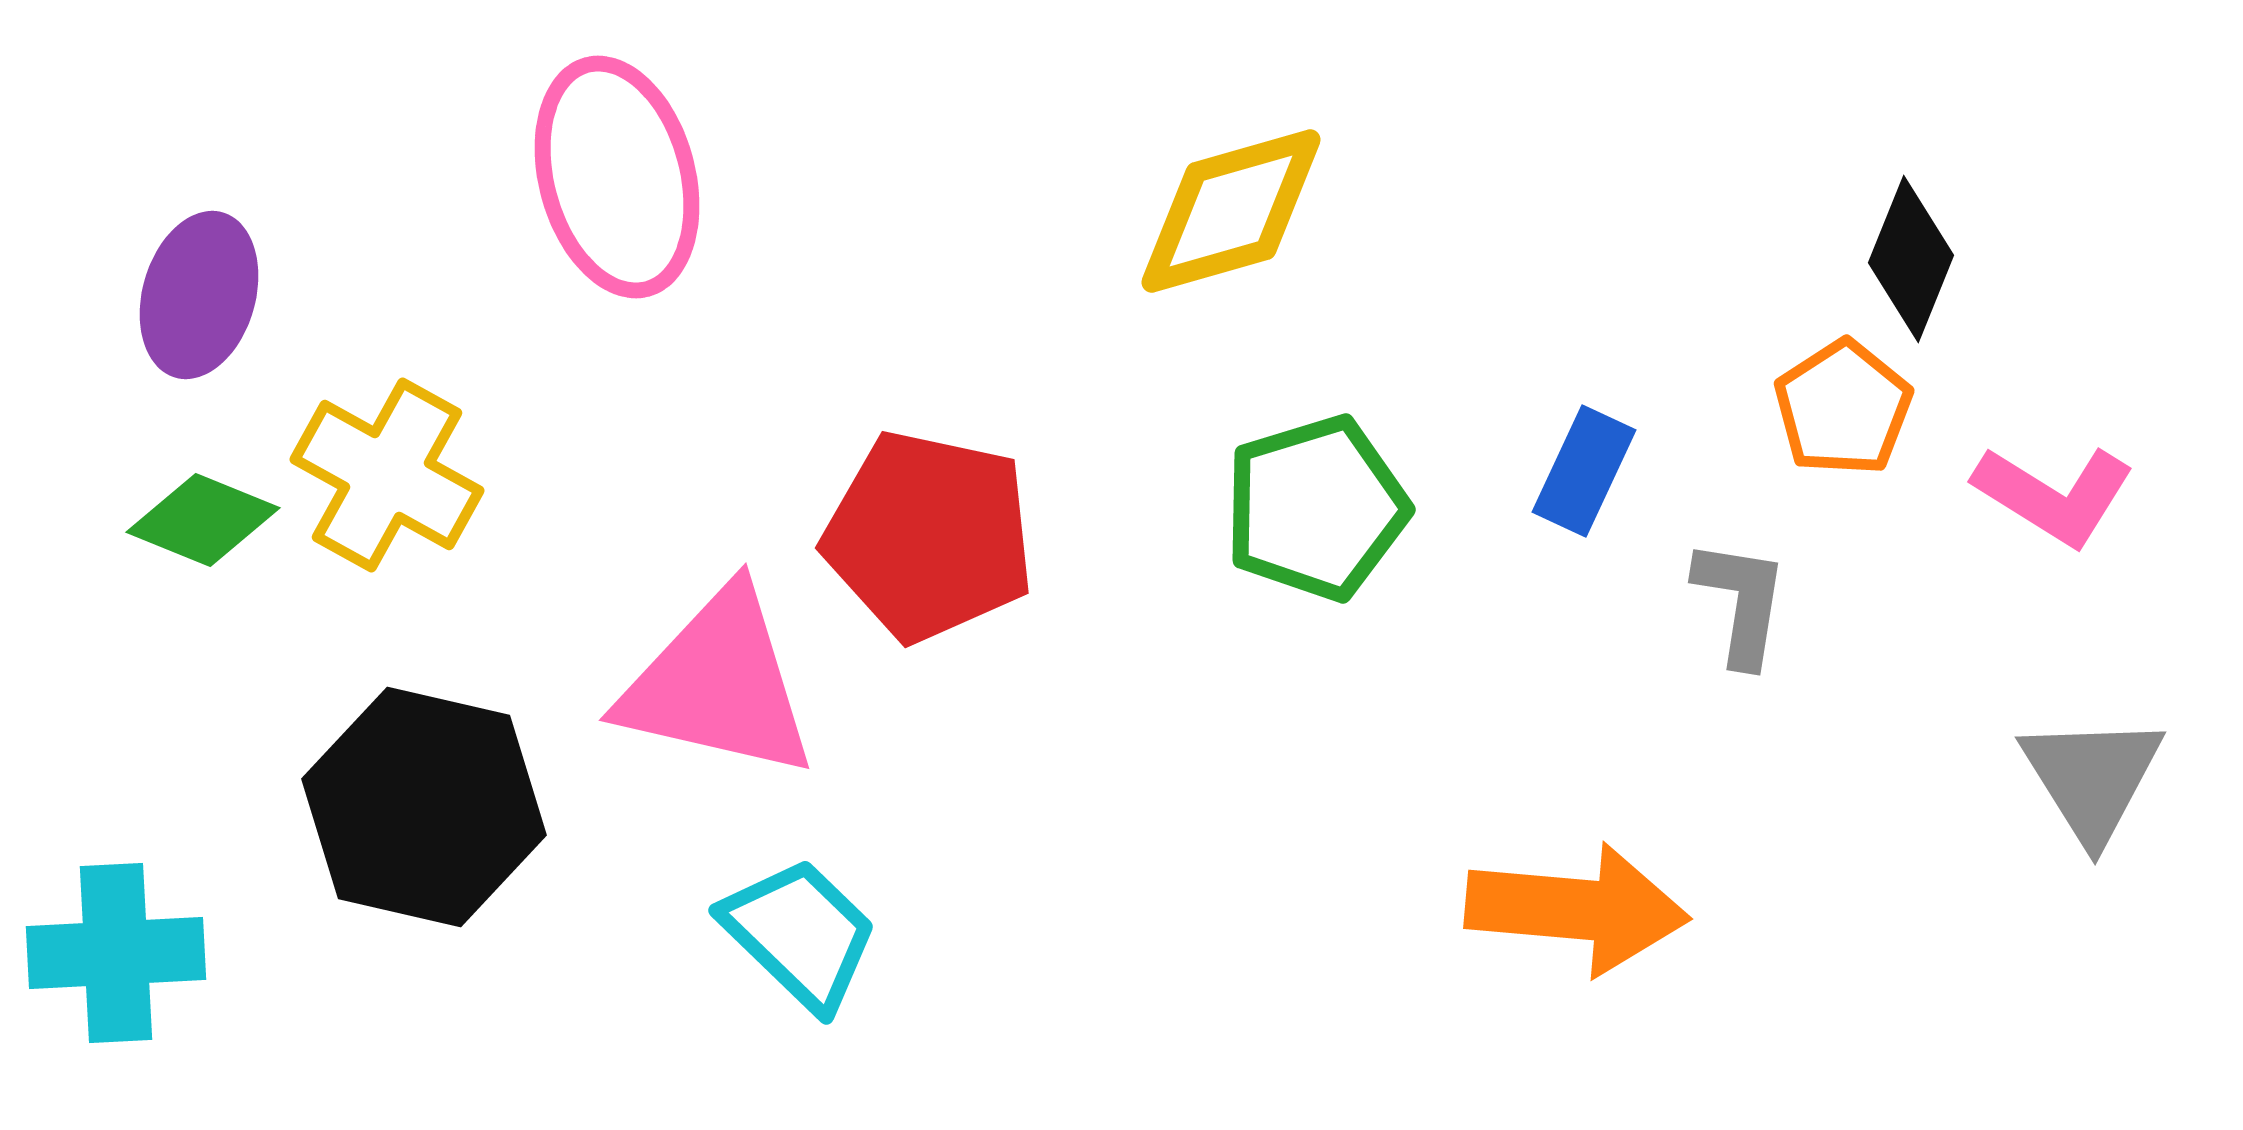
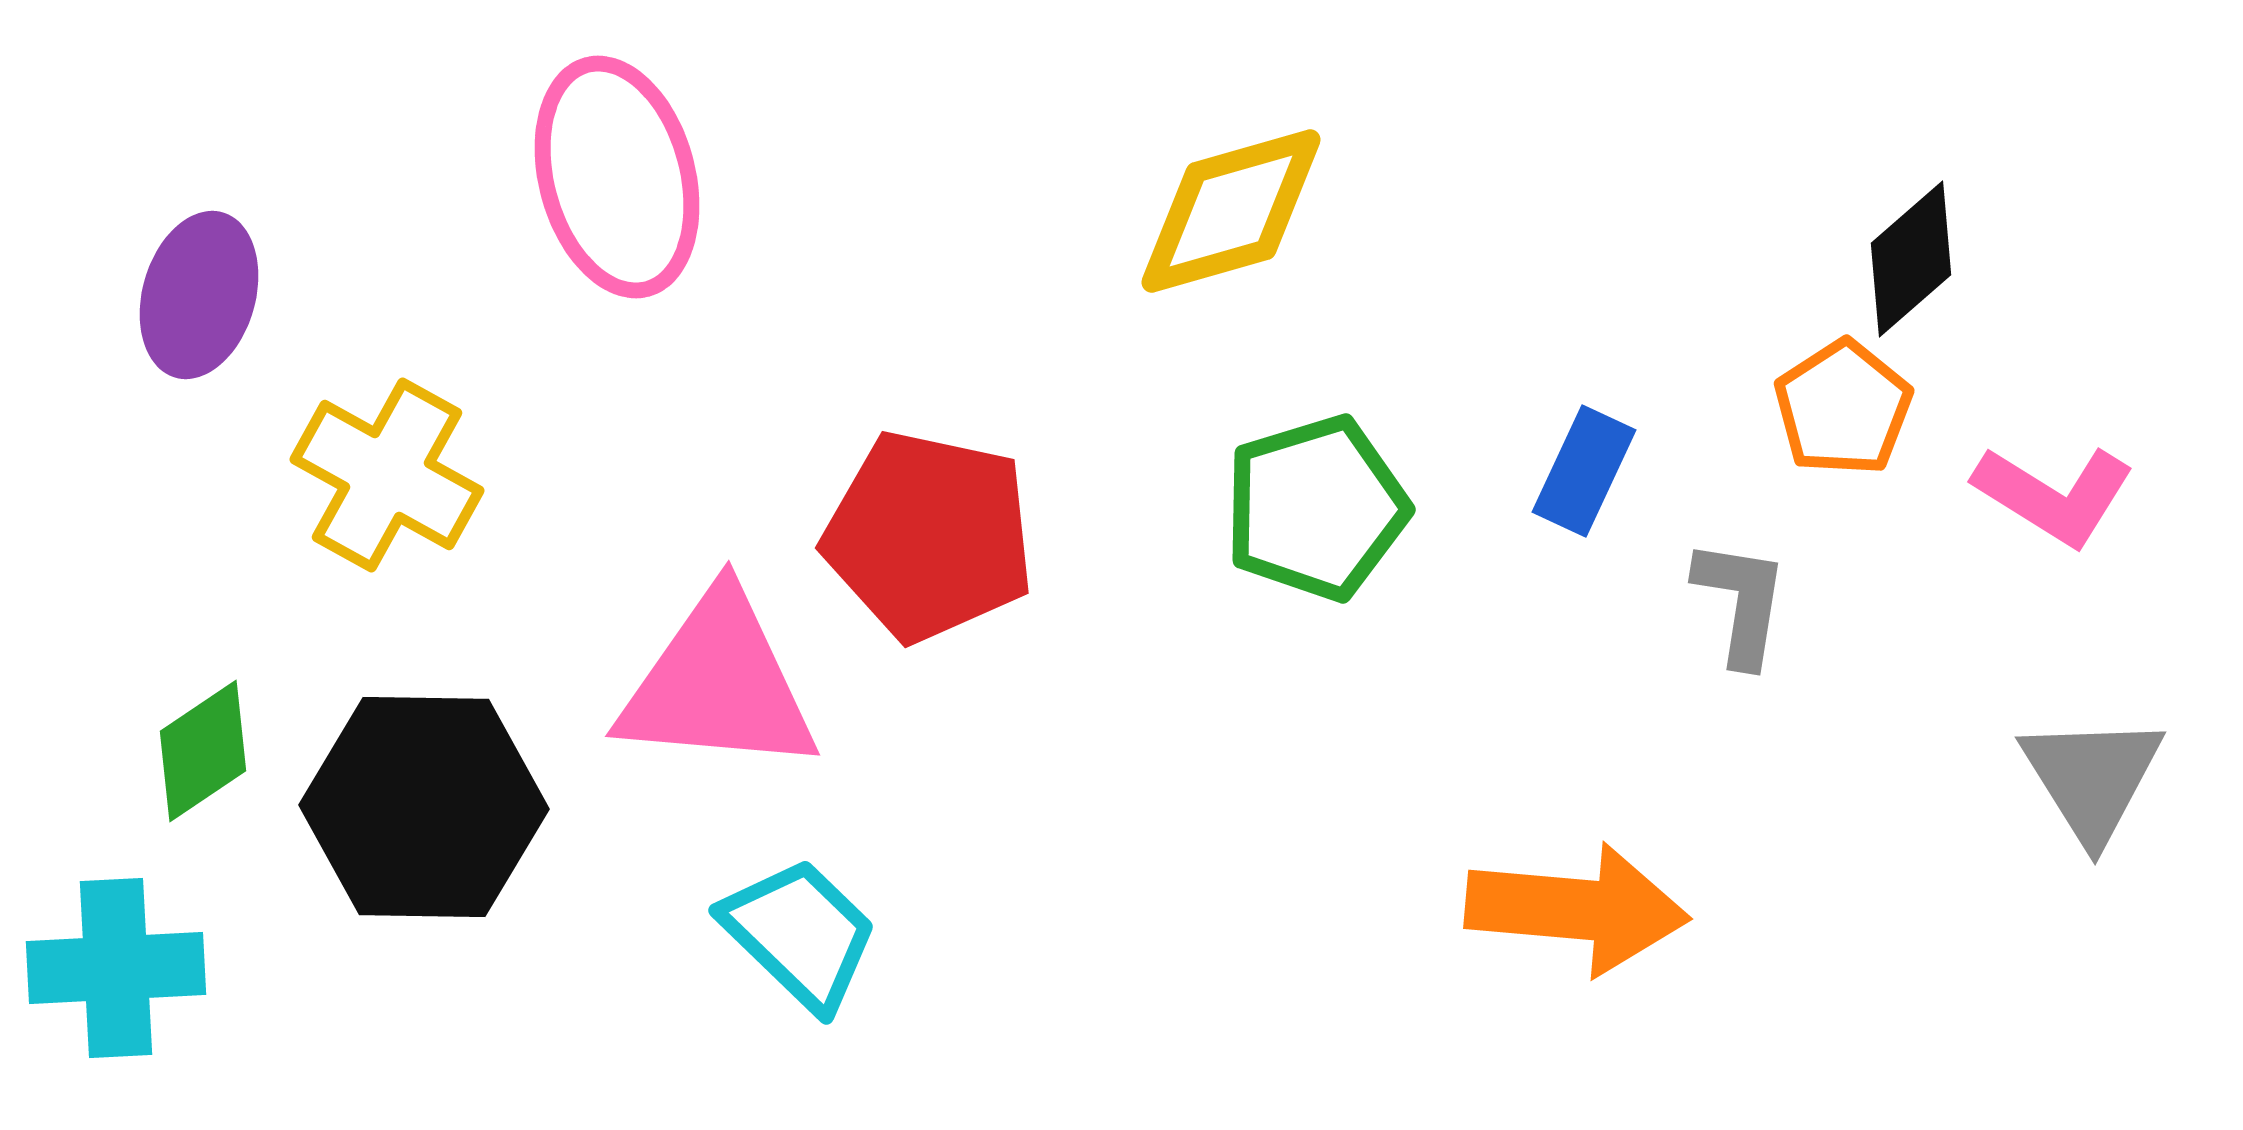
black diamond: rotated 27 degrees clockwise
green diamond: moved 231 px down; rotated 56 degrees counterclockwise
pink triangle: rotated 8 degrees counterclockwise
black hexagon: rotated 12 degrees counterclockwise
cyan cross: moved 15 px down
